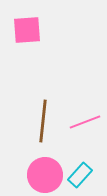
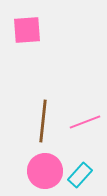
pink circle: moved 4 px up
